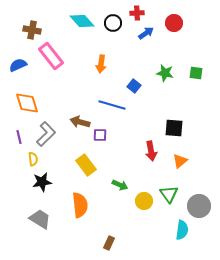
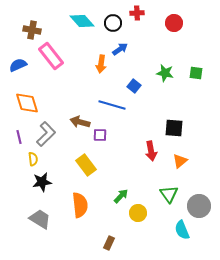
blue arrow: moved 26 px left, 16 px down
green arrow: moved 1 px right, 11 px down; rotated 70 degrees counterclockwise
yellow circle: moved 6 px left, 12 px down
cyan semicircle: rotated 150 degrees clockwise
